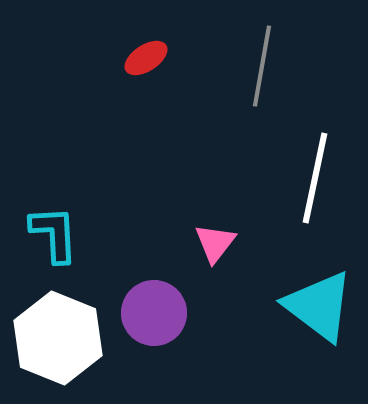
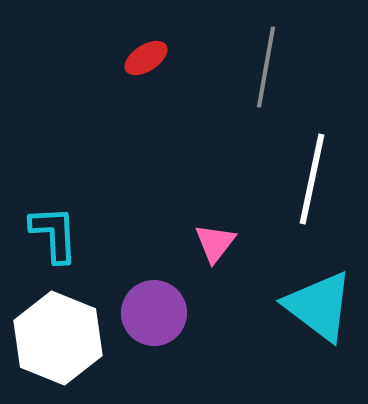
gray line: moved 4 px right, 1 px down
white line: moved 3 px left, 1 px down
